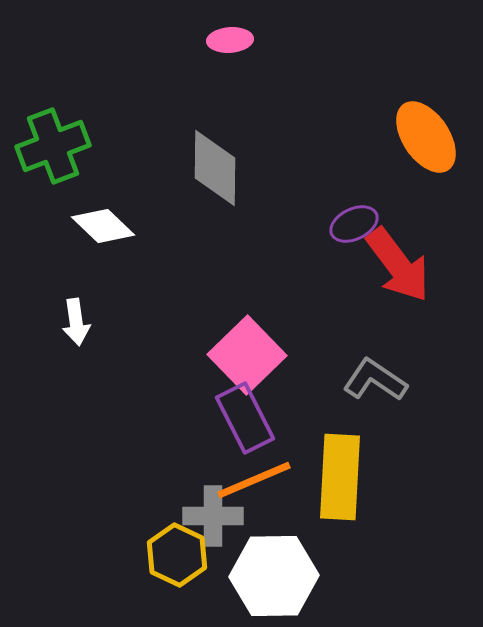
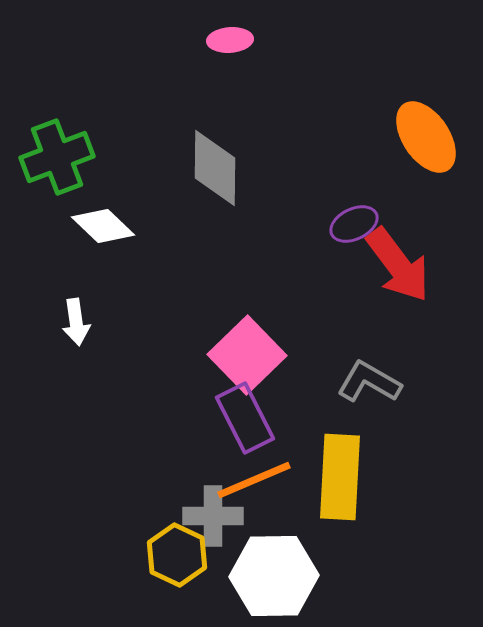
green cross: moved 4 px right, 11 px down
gray L-shape: moved 6 px left, 2 px down; rotated 4 degrees counterclockwise
